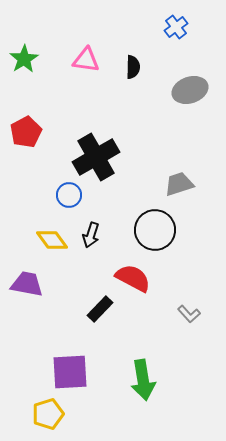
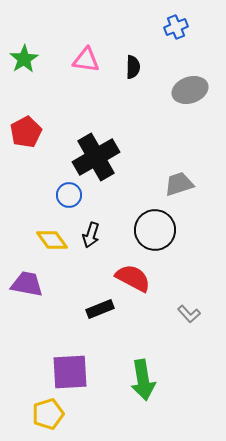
blue cross: rotated 15 degrees clockwise
black rectangle: rotated 24 degrees clockwise
